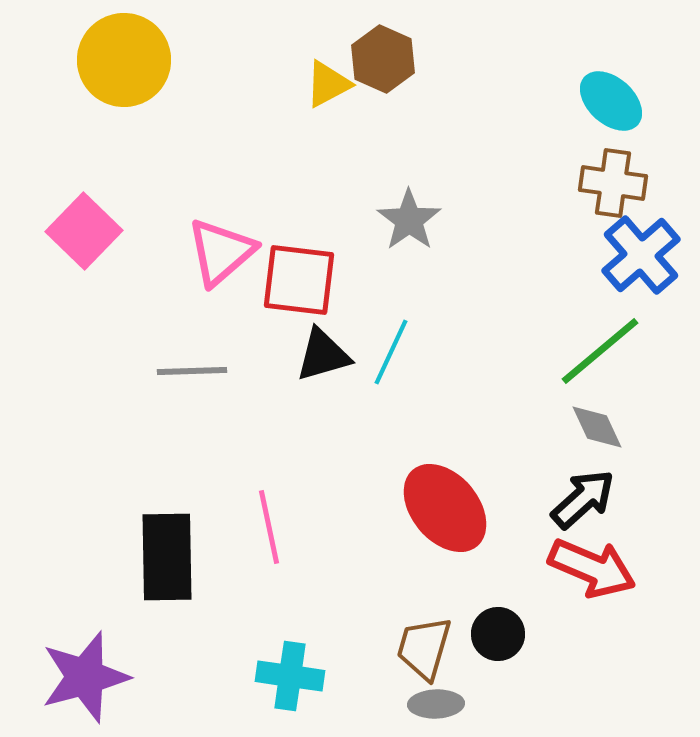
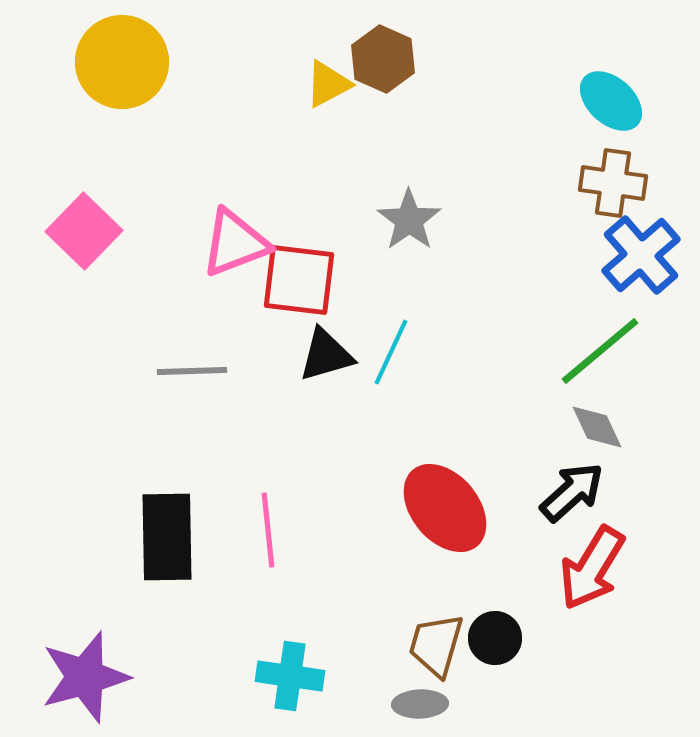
yellow circle: moved 2 px left, 2 px down
pink triangle: moved 14 px right, 9 px up; rotated 20 degrees clockwise
black triangle: moved 3 px right
black arrow: moved 11 px left, 7 px up
pink line: moved 1 px left, 3 px down; rotated 6 degrees clockwise
black rectangle: moved 20 px up
red arrow: rotated 98 degrees clockwise
black circle: moved 3 px left, 4 px down
brown trapezoid: moved 12 px right, 3 px up
gray ellipse: moved 16 px left
